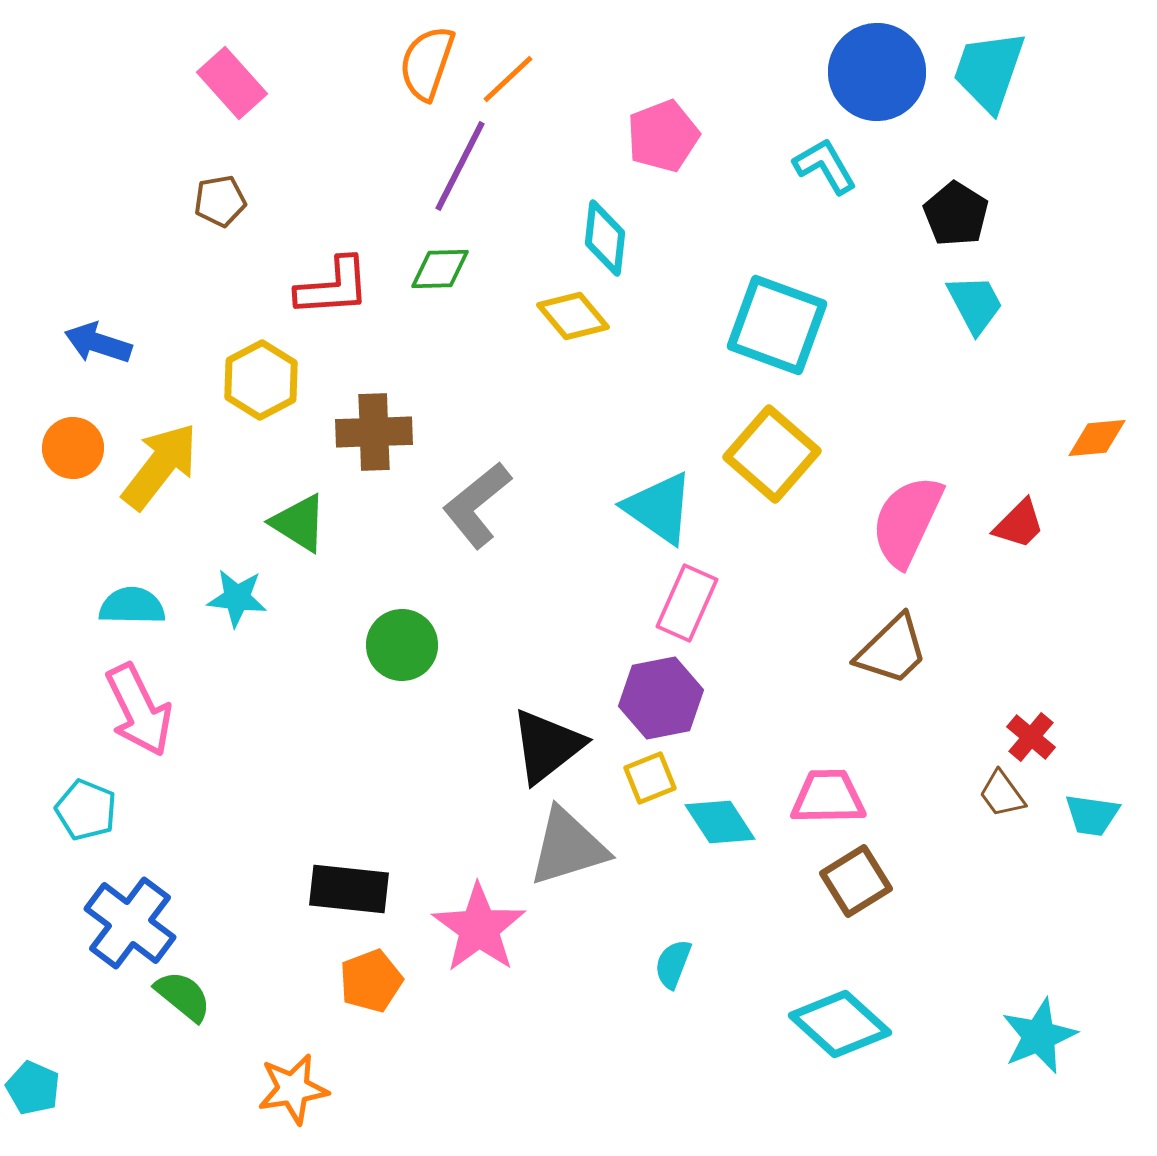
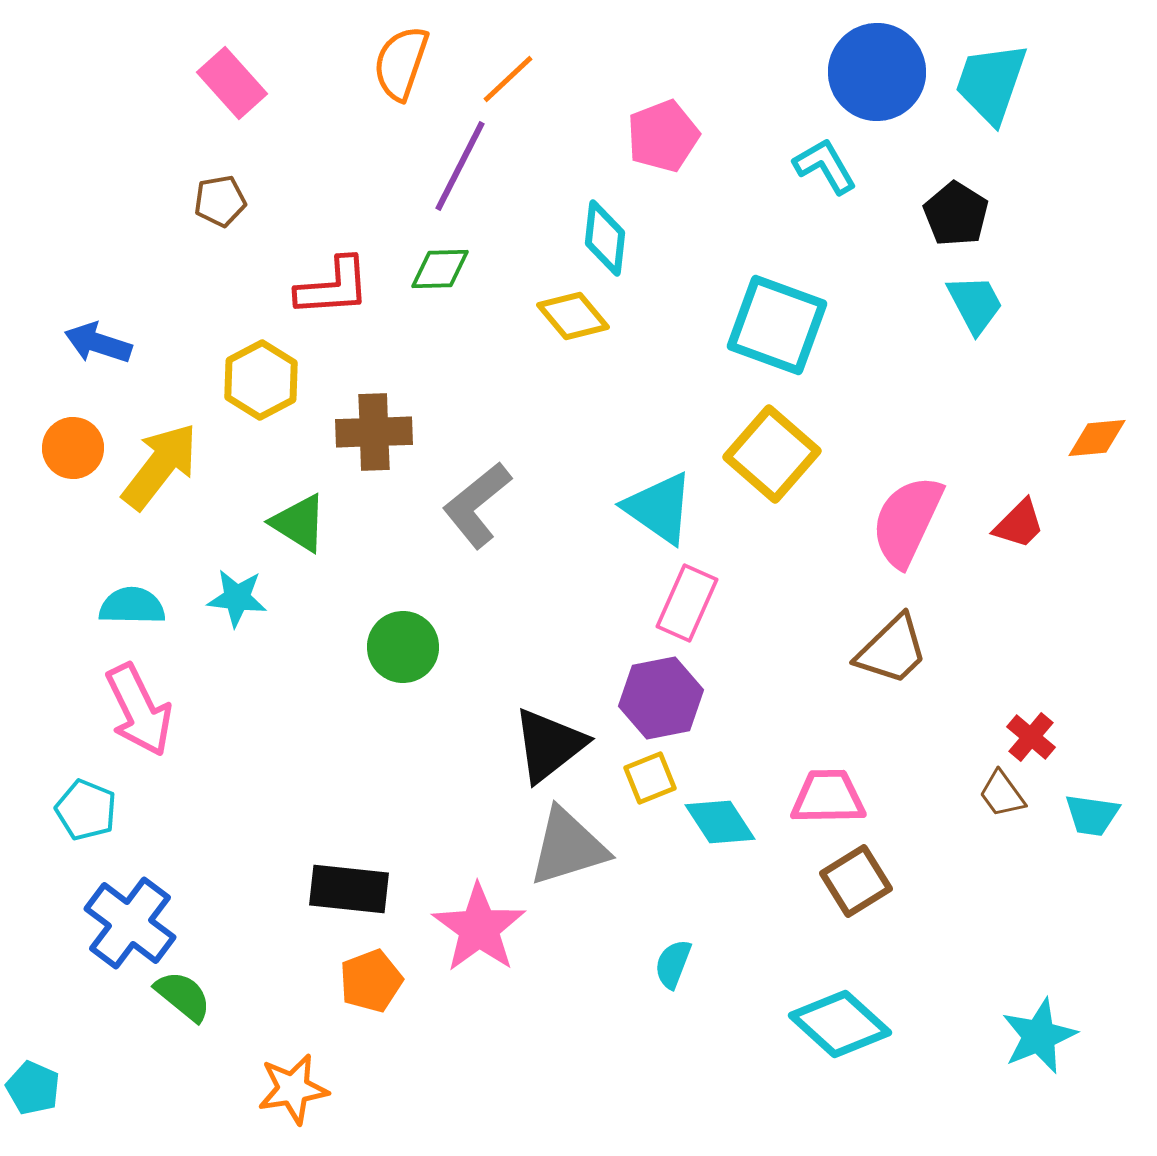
orange semicircle at (427, 63): moved 26 px left
cyan trapezoid at (989, 71): moved 2 px right, 12 px down
green circle at (402, 645): moved 1 px right, 2 px down
black triangle at (547, 746): moved 2 px right, 1 px up
